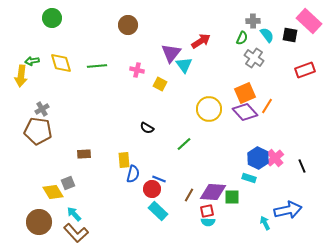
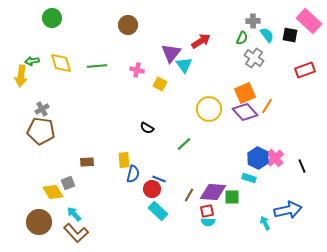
brown pentagon at (38, 131): moved 3 px right
brown rectangle at (84, 154): moved 3 px right, 8 px down
